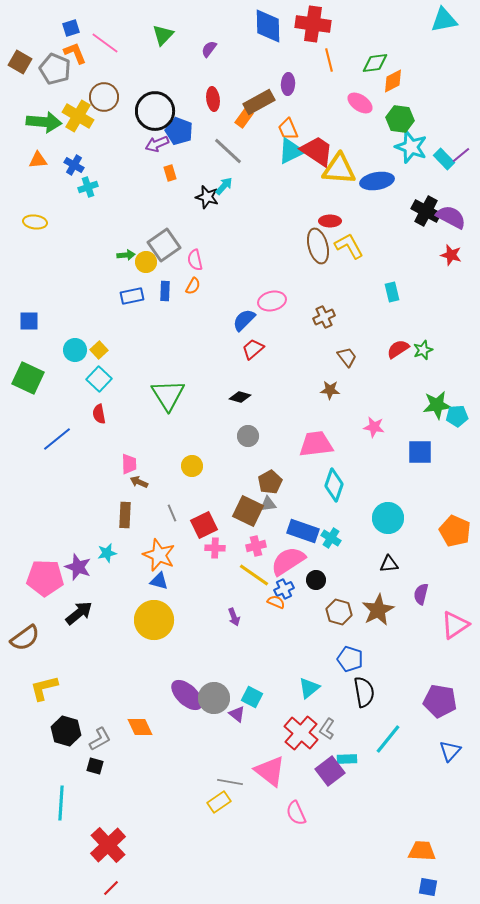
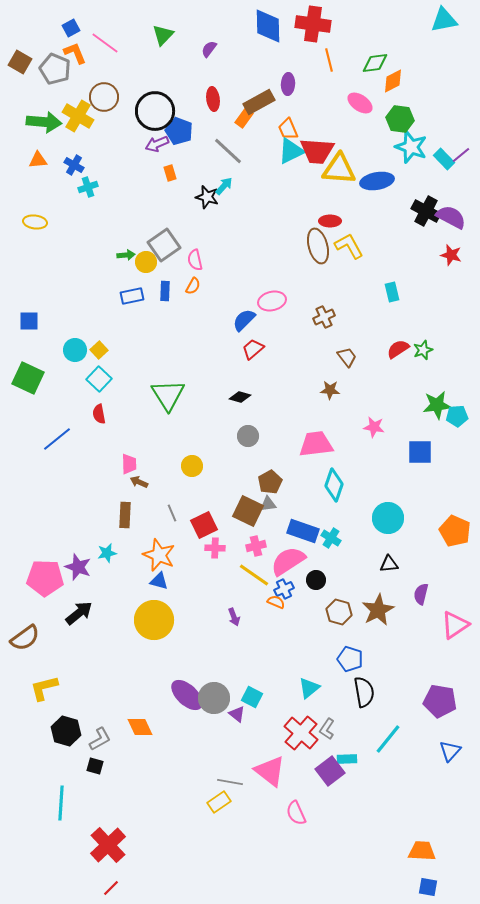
blue square at (71, 28): rotated 12 degrees counterclockwise
red trapezoid at (317, 151): rotated 150 degrees clockwise
